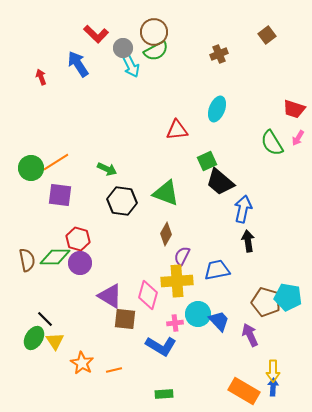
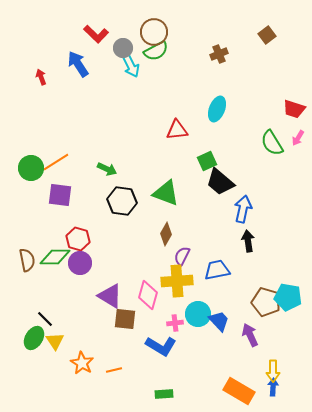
orange rectangle at (244, 391): moved 5 px left
